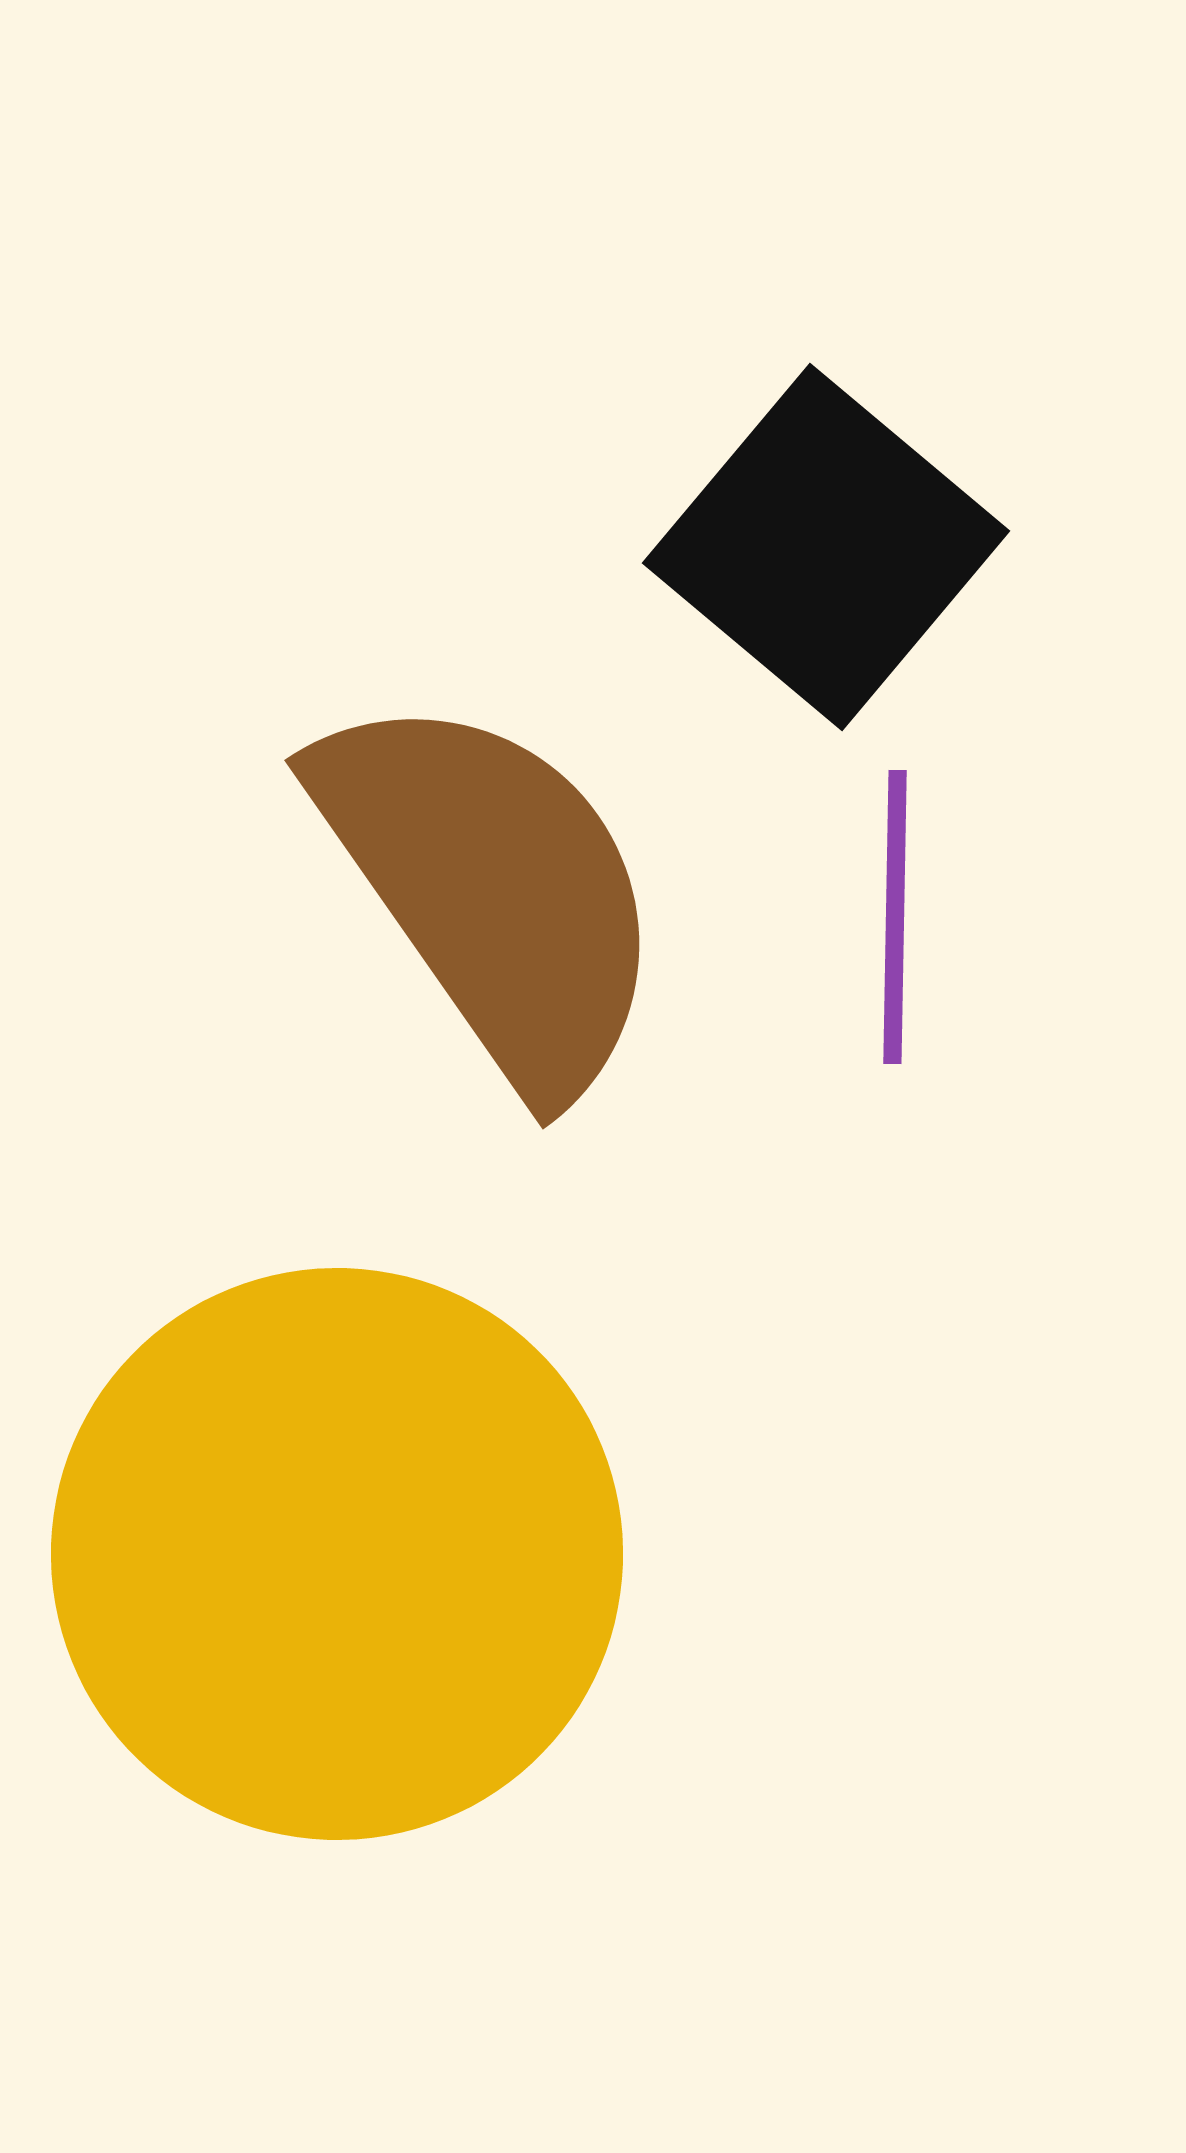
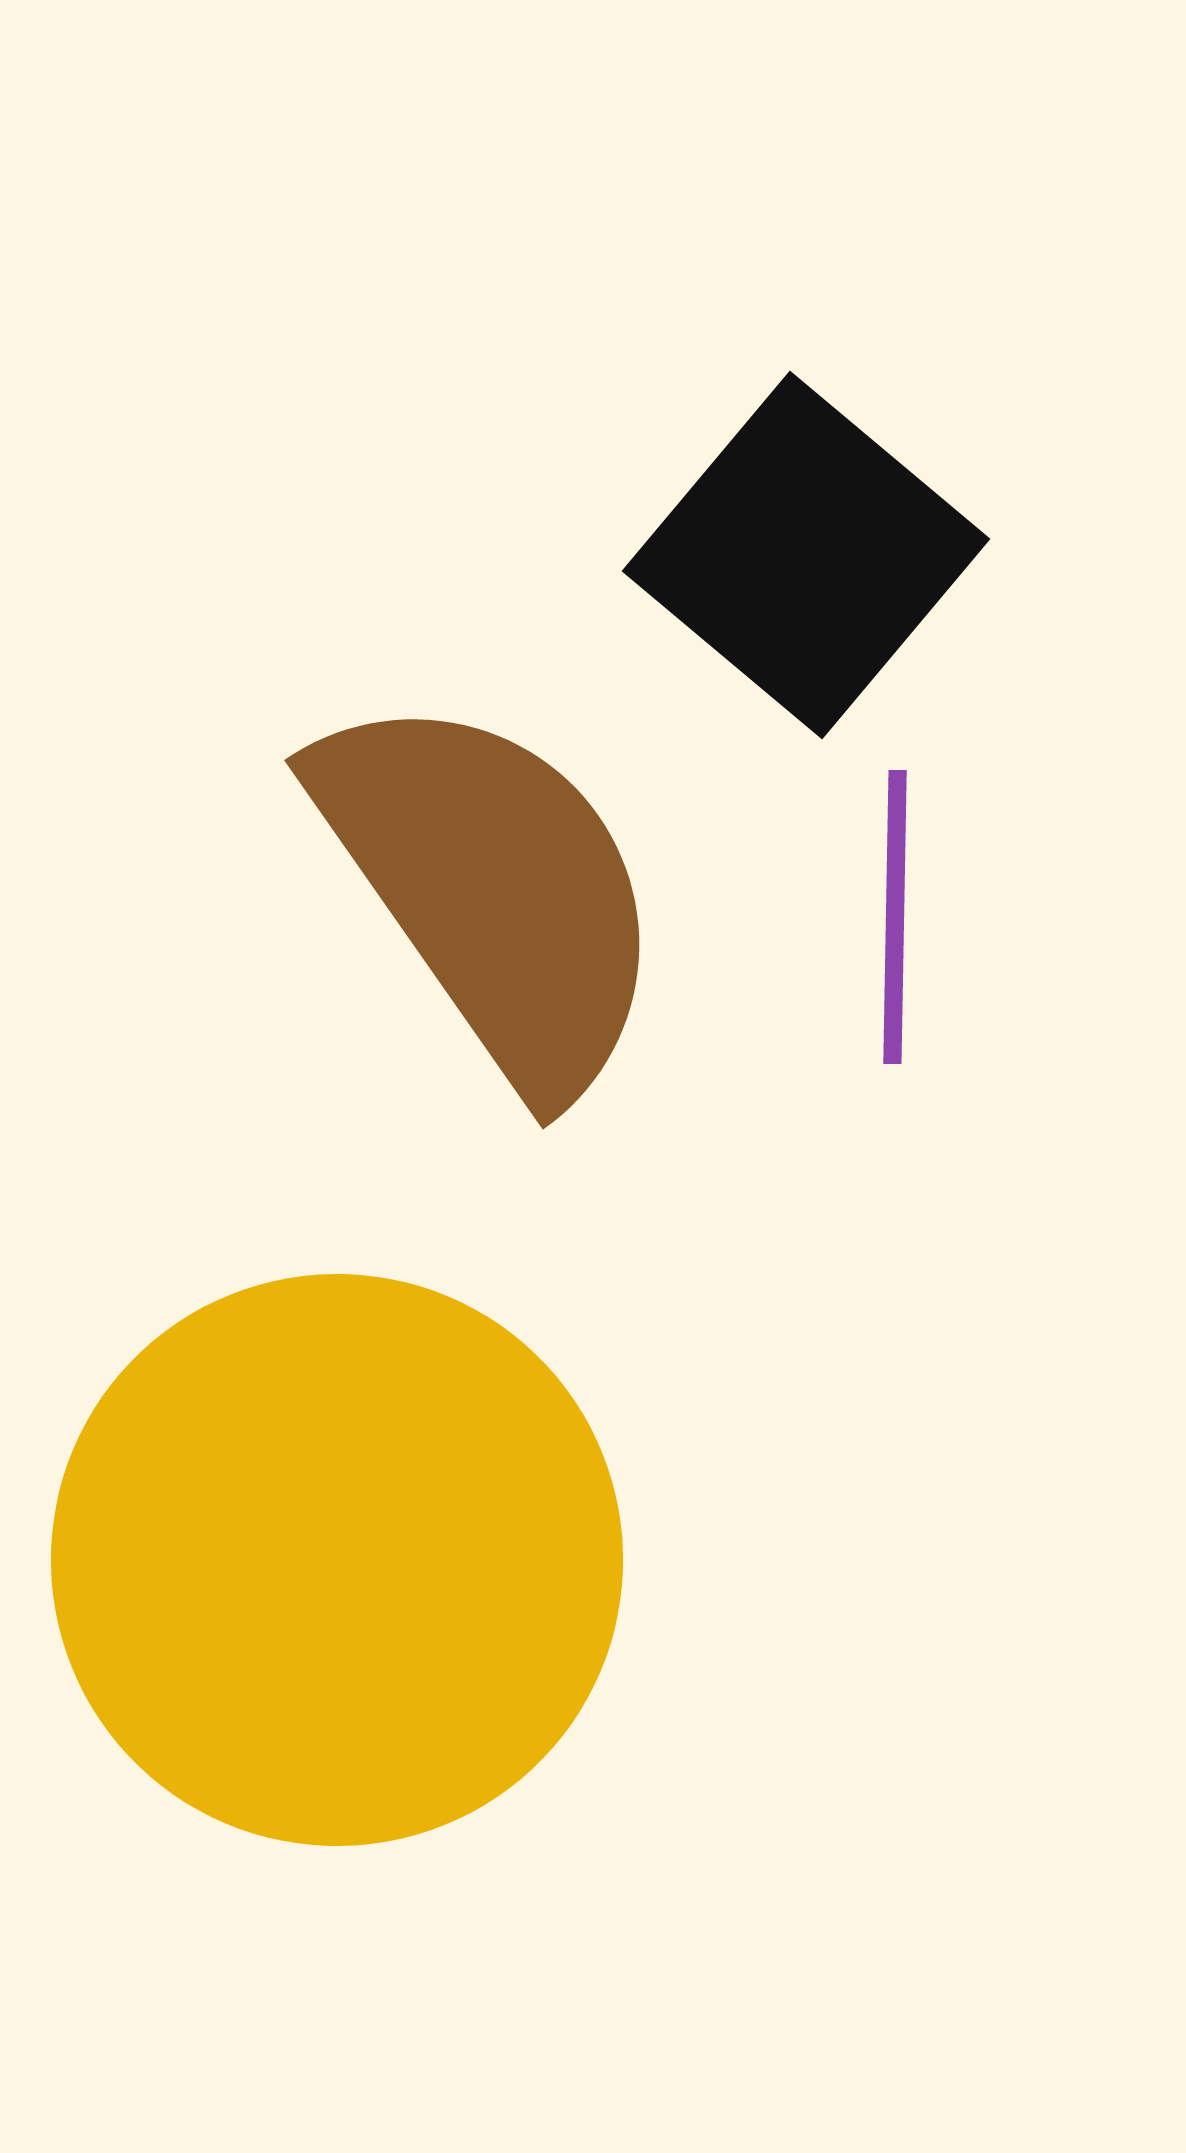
black square: moved 20 px left, 8 px down
yellow circle: moved 6 px down
